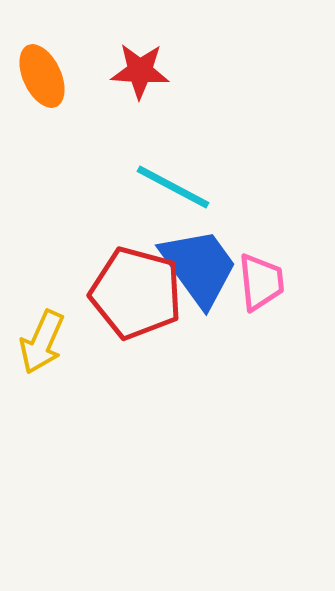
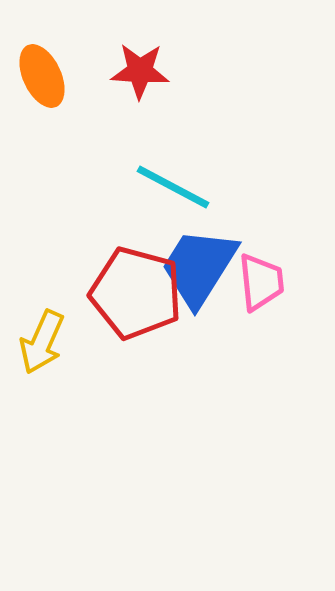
blue trapezoid: rotated 112 degrees counterclockwise
